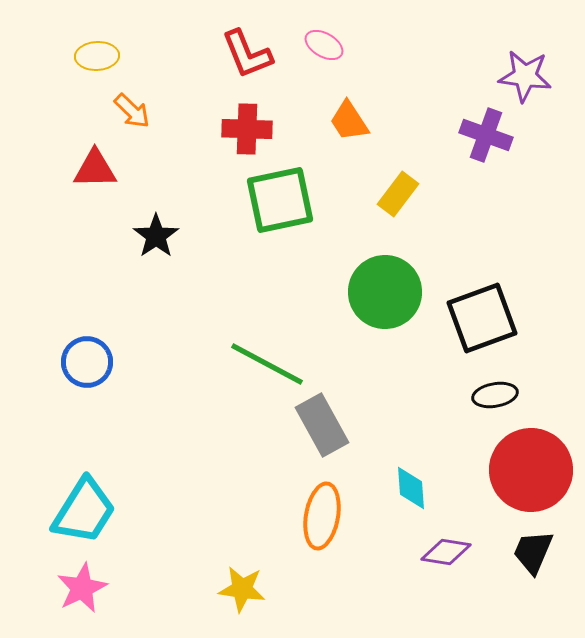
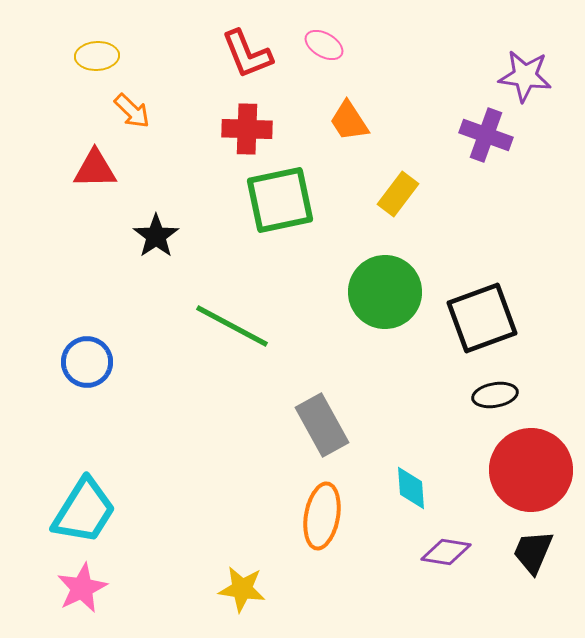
green line: moved 35 px left, 38 px up
